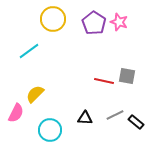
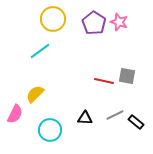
cyan line: moved 11 px right
pink semicircle: moved 1 px left, 1 px down
